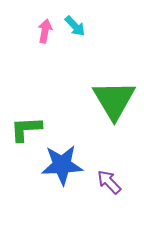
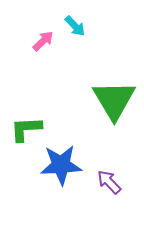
pink arrow: moved 2 px left, 10 px down; rotated 35 degrees clockwise
blue star: moved 1 px left
